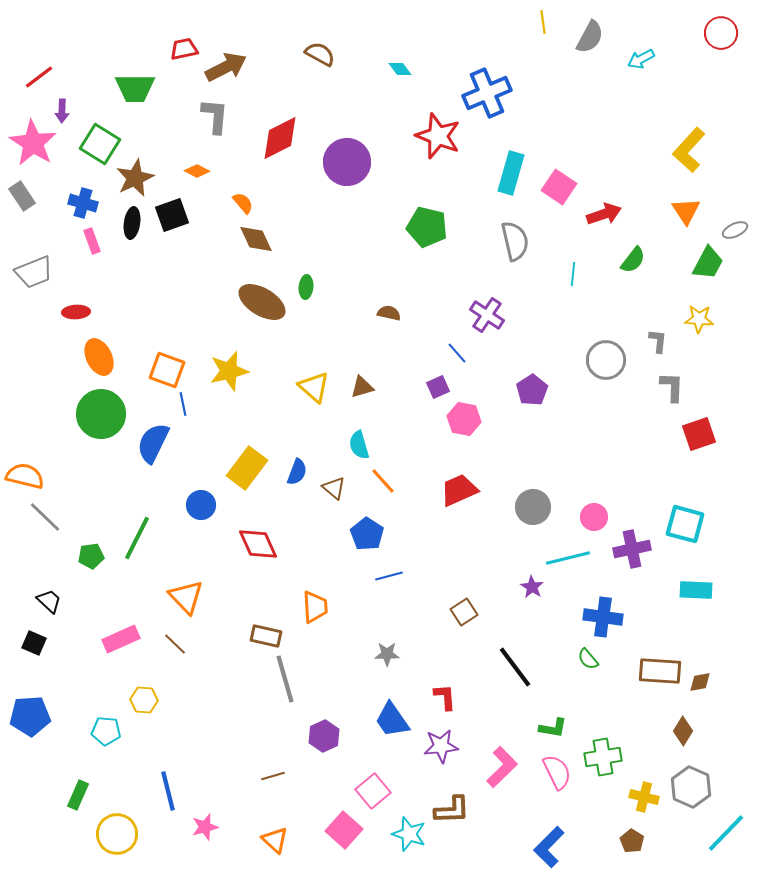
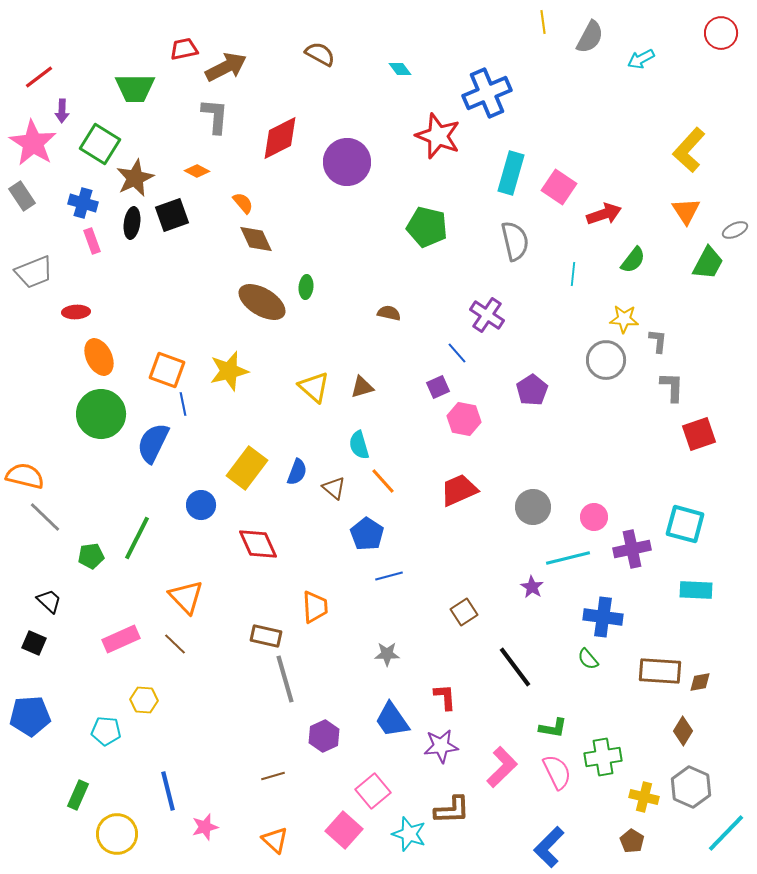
yellow star at (699, 319): moved 75 px left
